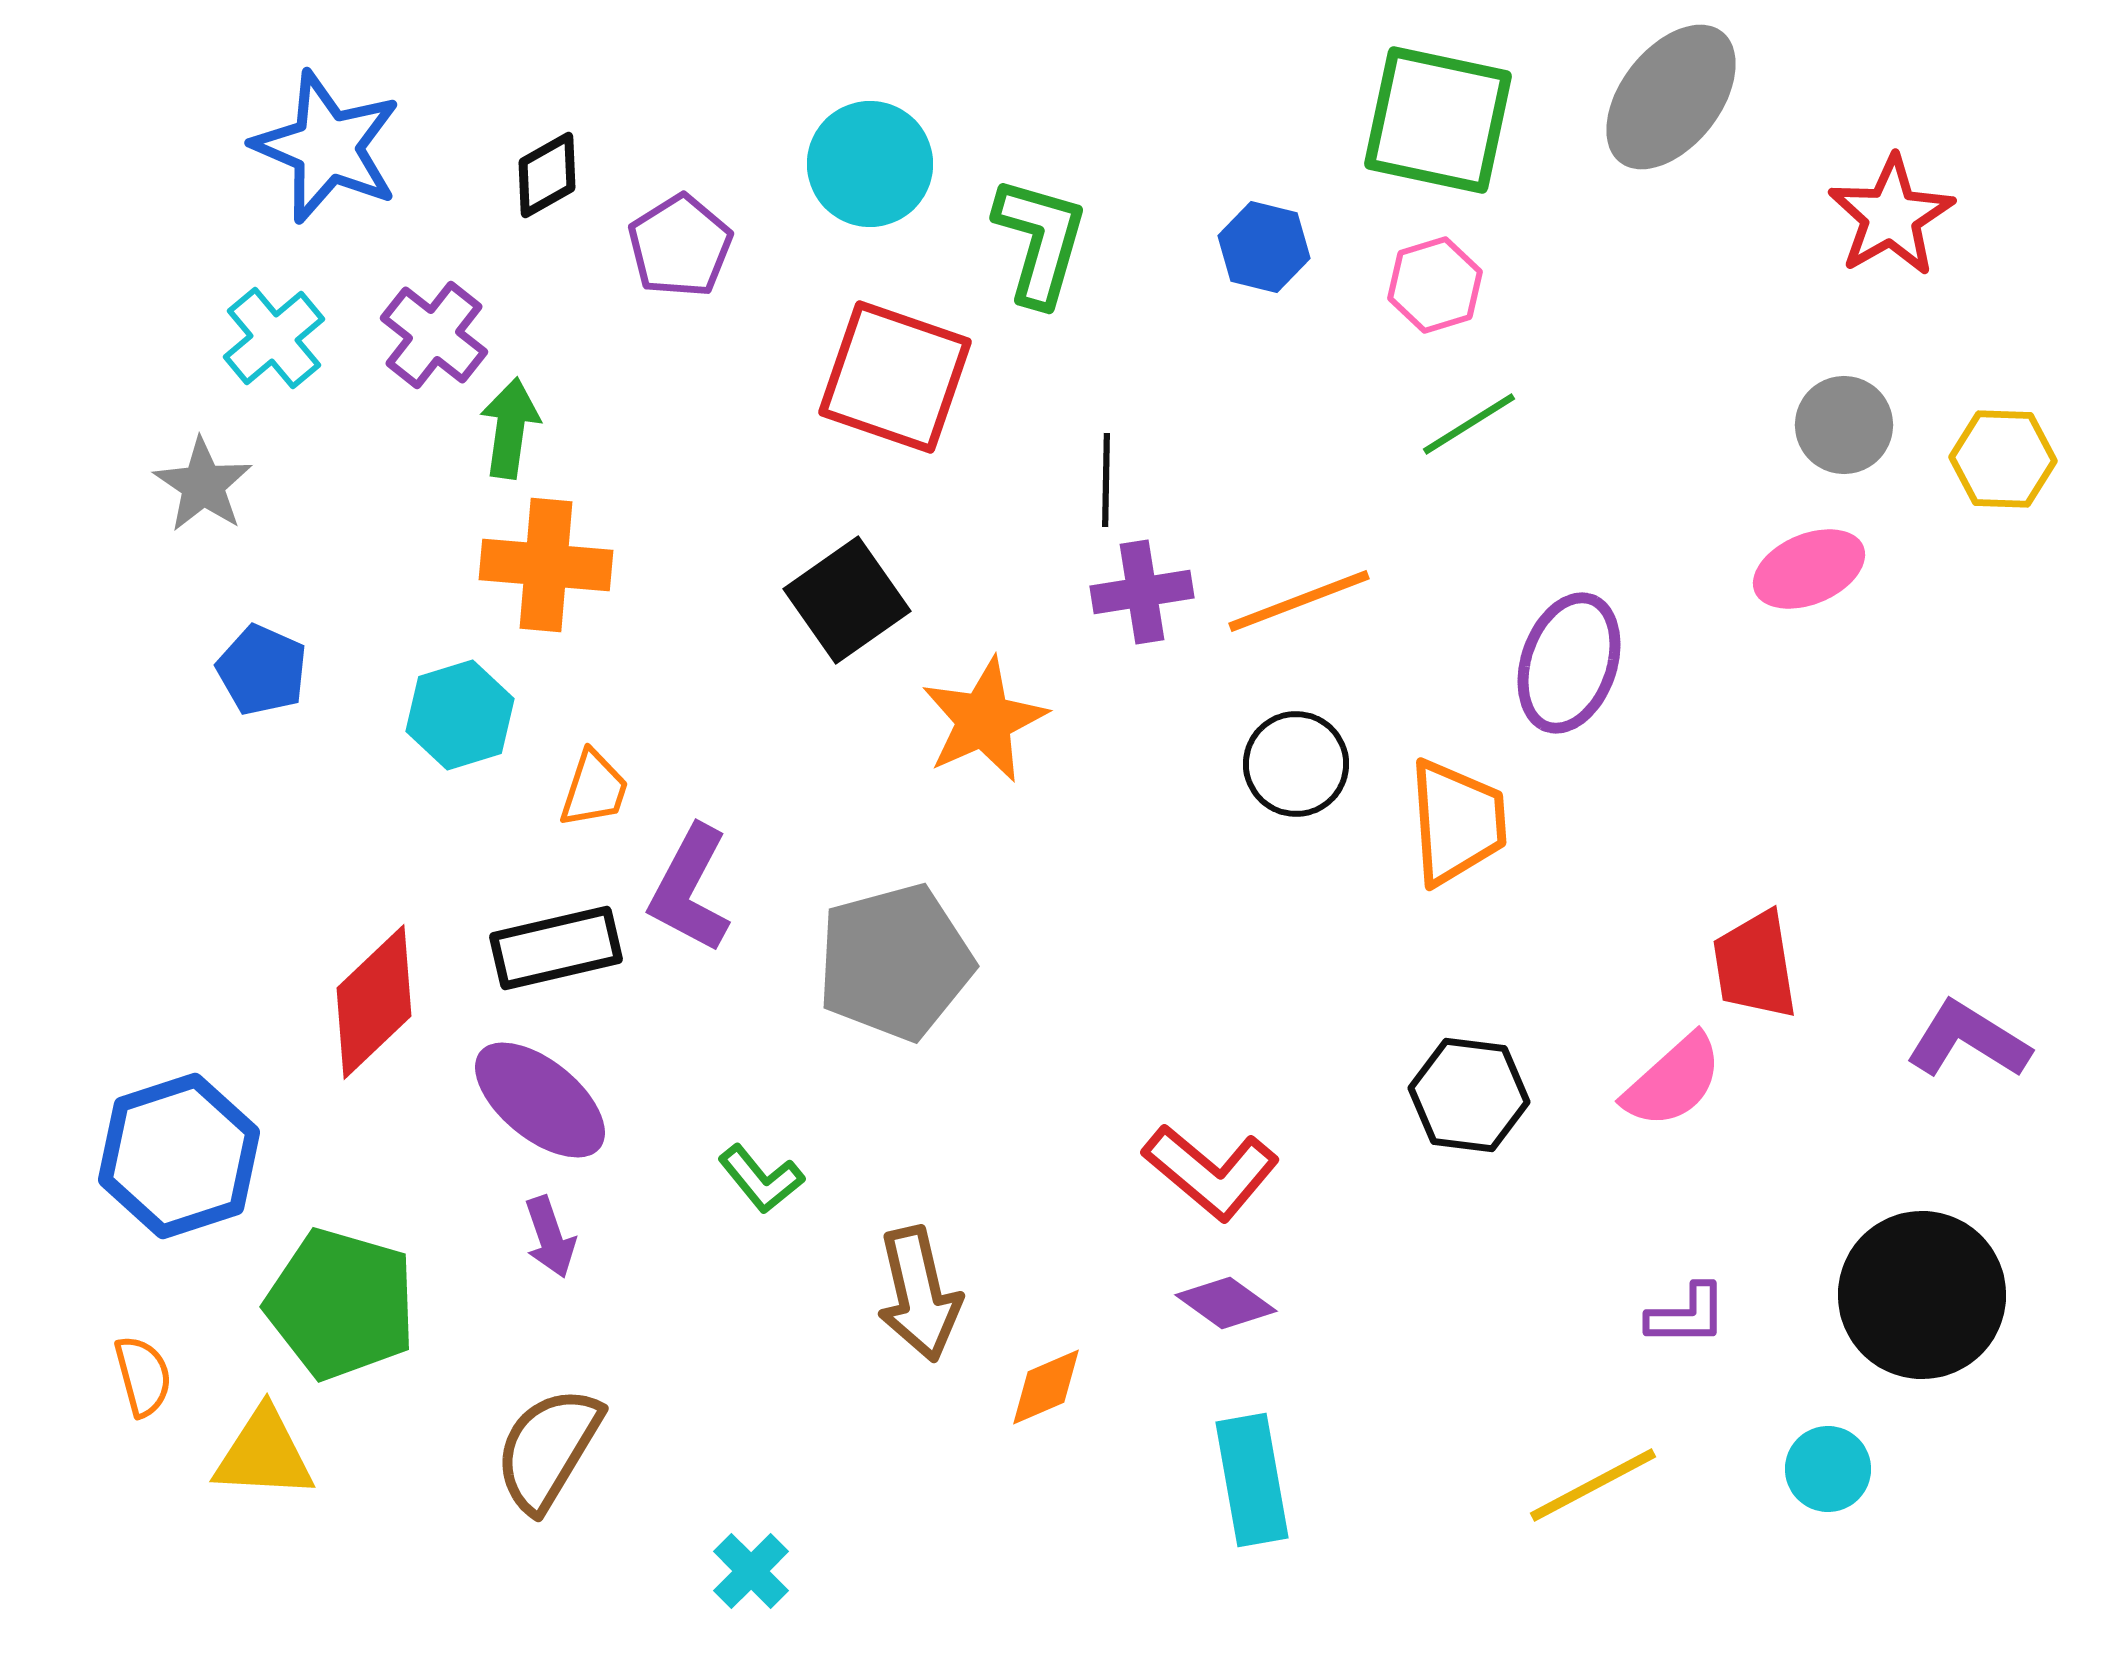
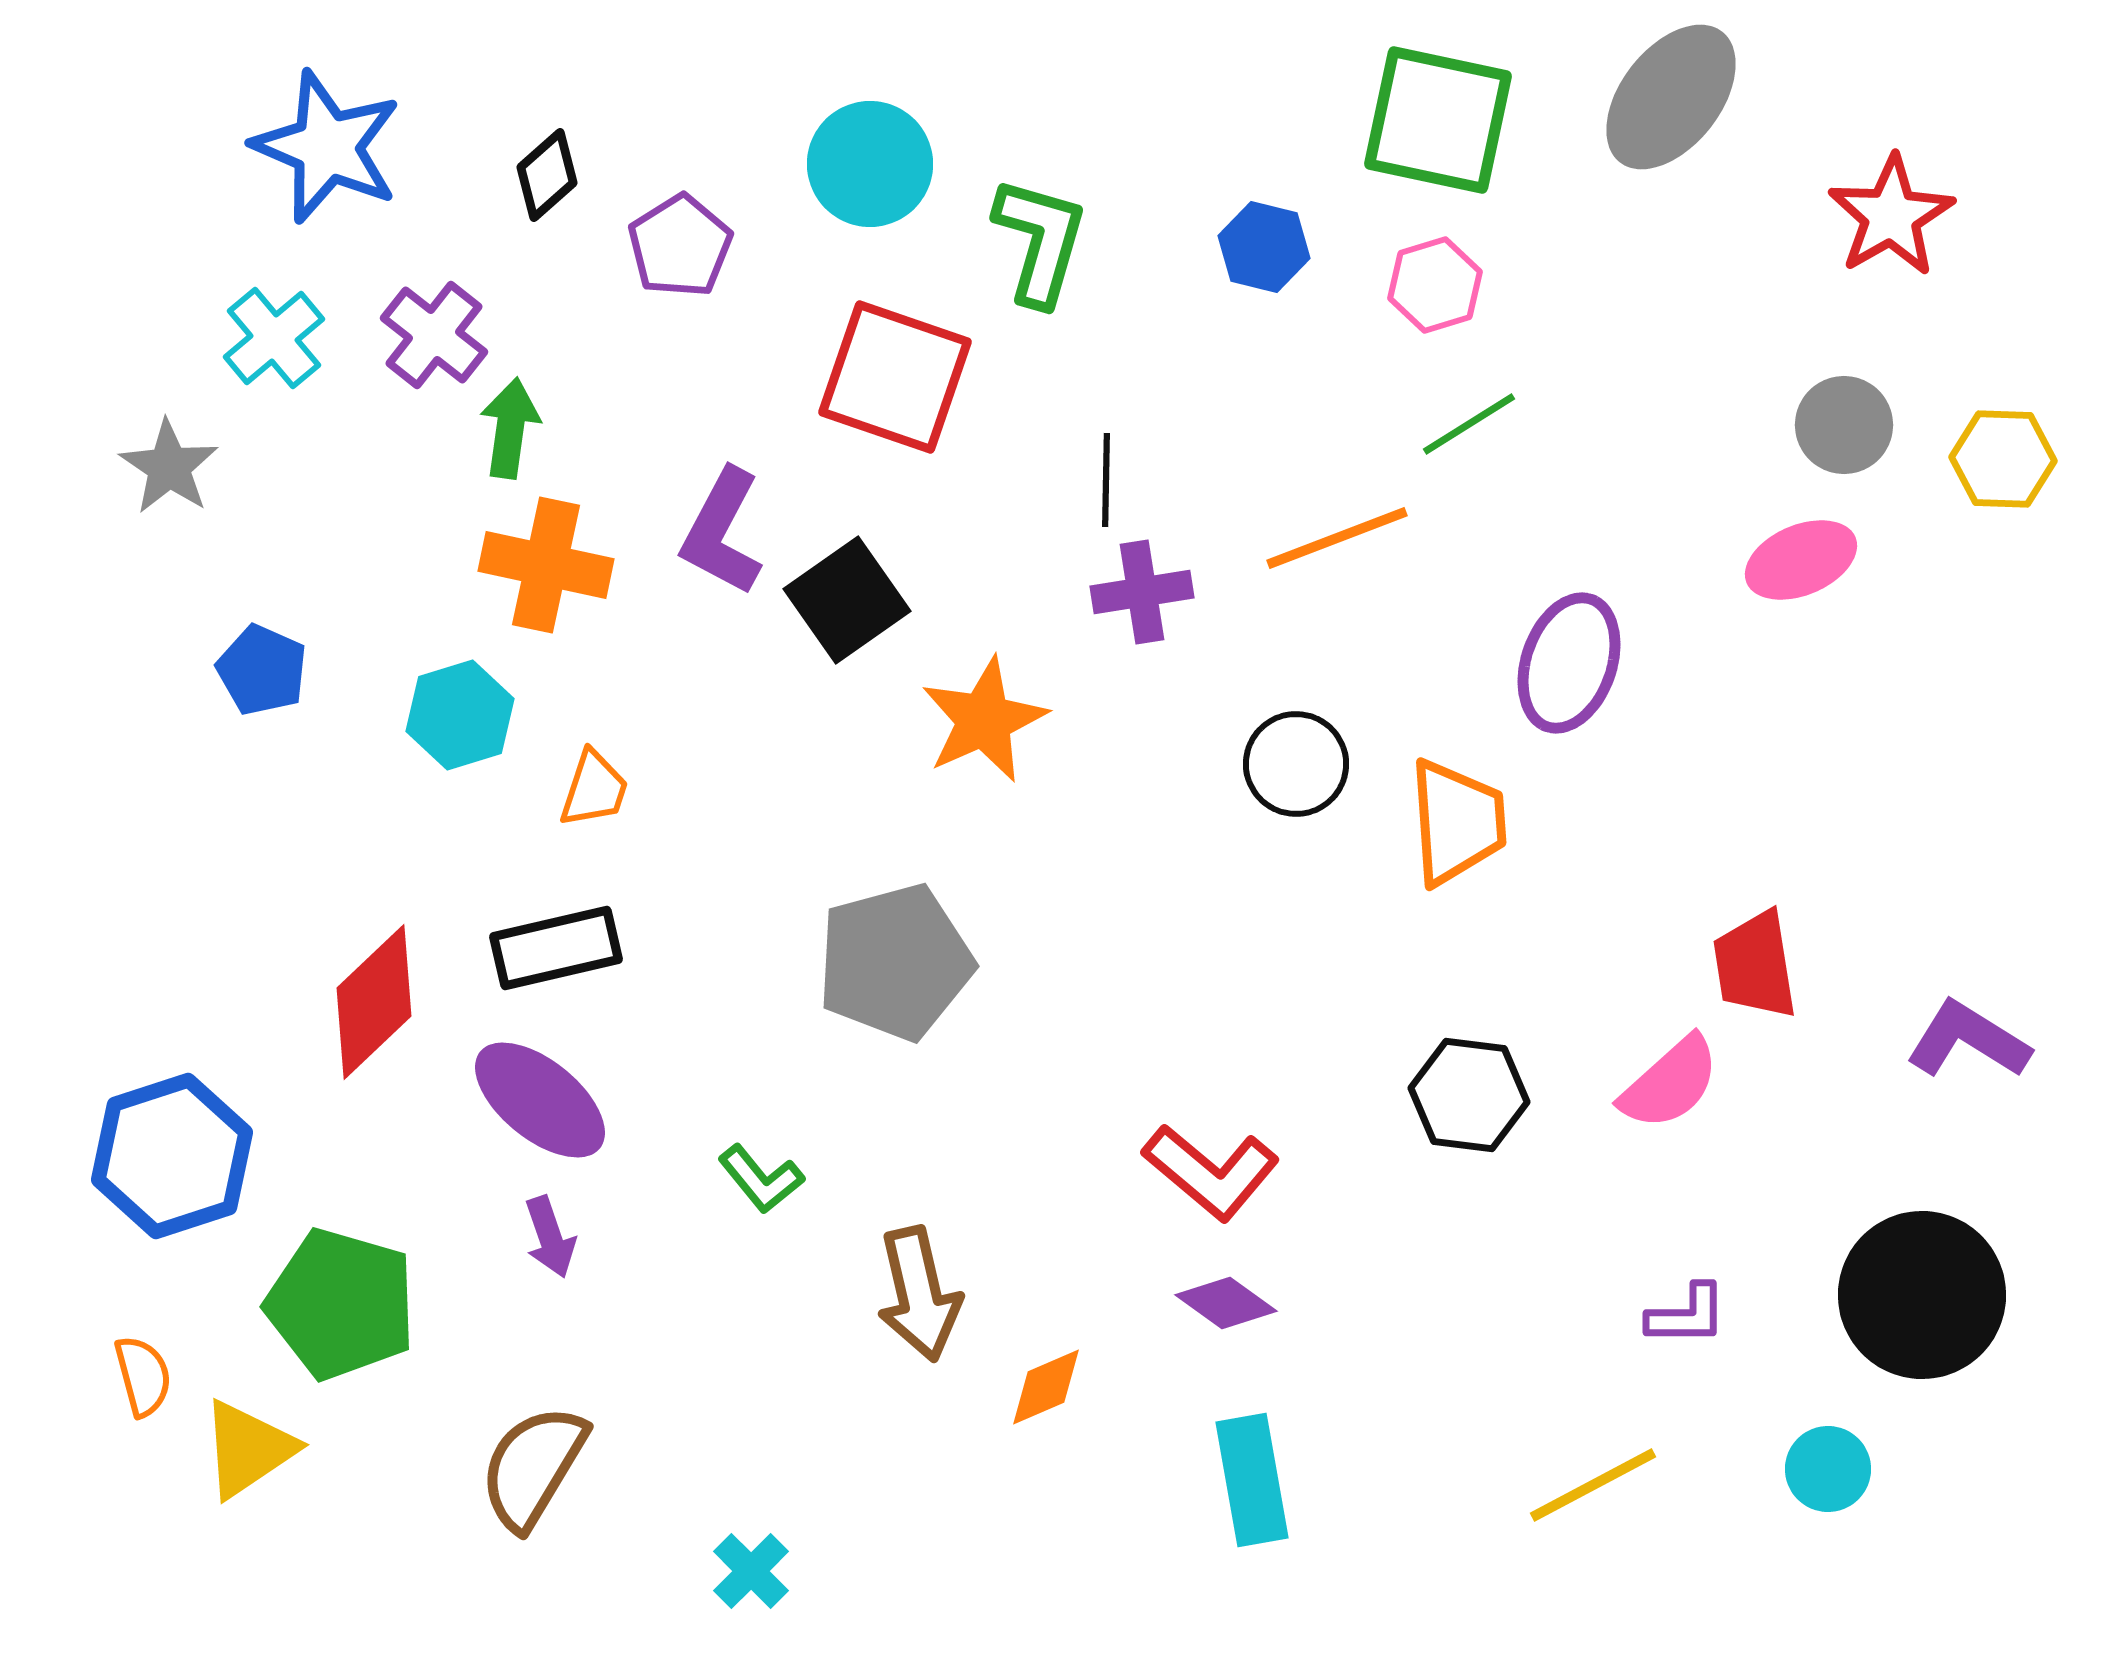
black diamond at (547, 175): rotated 12 degrees counterclockwise
gray star at (203, 485): moved 34 px left, 18 px up
orange cross at (546, 565): rotated 7 degrees clockwise
pink ellipse at (1809, 569): moved 8 px left, 9 px up
orange line at (1299, 601): moved 38 px right, 63 px up
purple L-shape at (690, 889): moved 32 px right, 357 px up
pink semicircle at (1673, 1081): moved 3 px left, 2 px down
blue hexagon at (179, 1156): moved 7 px left
brown semicircle at (548, 1449): moved 15 px left, 18 px down
yellow triangle at (264, 1454): moved 16 px left, 5 px up; rotated 37 degrees counterclockwise
